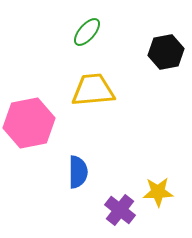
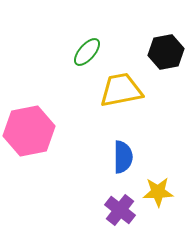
green ellipse: moved 20 px down
yellow trapezoid: moved 28 px right; rotated 6 degrees counterclockwise
pink hexagon: moved 8 px down
blue semicircle: moved 45 px right, 15 px up
